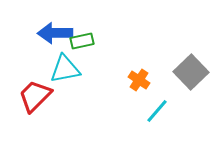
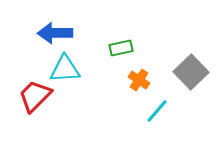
green rectangle: moved 39 px right, 7 px down
cyan triangle: rotated 8 degrees clockwise
